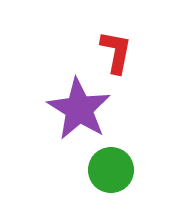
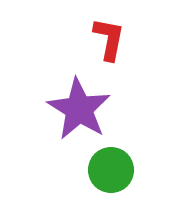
red L-shape: moved 7 px left, 13 px up
